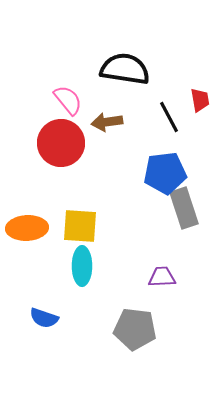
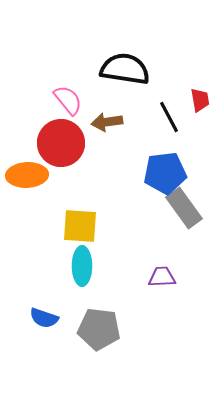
gray rectangle: rotated 18 degrees counterclockwise
orange ellipse: moved 53 px up
gray pentagon: moved 36 px left
